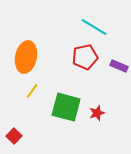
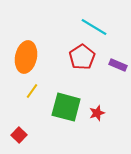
red pentagon: moved 3 px left; rotated 20 degrees counterclockwise
purple rectangle: moved 1 px left, 1 px up
red square: moved 5 px right, 1 px up
